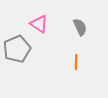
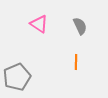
gray semicircle: moved 1 px up
gray pentagon: moved 28 px down
